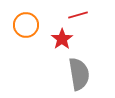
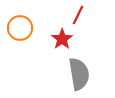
red line: rotated 48 degrees counterclockwise
orange circle: moved 6 px left, 3 px down
